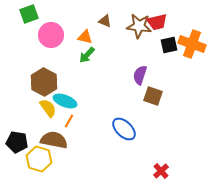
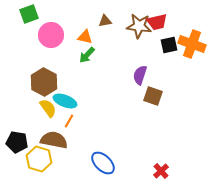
brown triangle: rotated 32 degrees counterclockwise
blue ellipse: moved 21 px left, 34 px down
